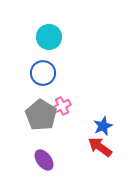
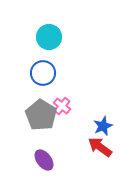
pink cross: rotated 24 degrees counterclockwise
